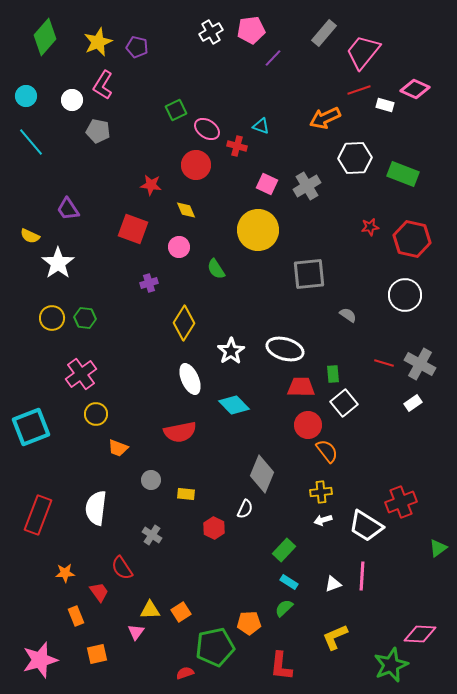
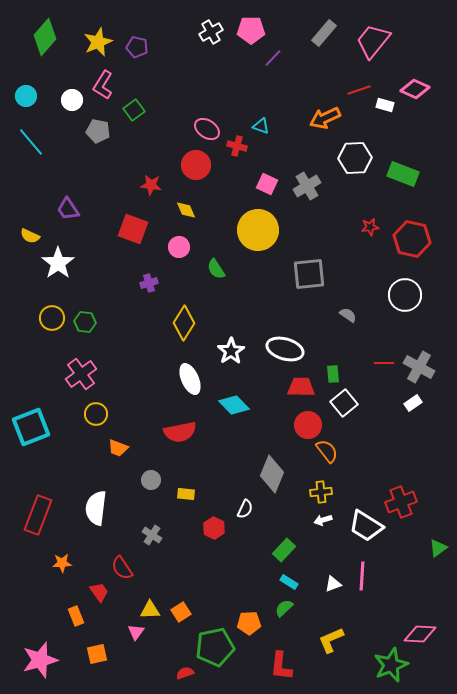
pink pentagon at (251, 30): rotated 8 degrees clockwise
pink trapezoid at (363, 52): moved 10 px right, 11 px up
green square at (176, 110): moved 42 px left; rotated 10 degrees counterclockwise
green hexagon at (85, 318): moved 4 px down
red line at (384, 363): rotated 18 degrees counterclockwise
gray cross at (420, 364): moved 1 px left, 3 px down
gray diamond at (262, 474): moved 10 px right
orange star at (65, 573): moved 3 px left, 10 px up
yellow L-shape at (335, 637): moved 4 px left, 3 px down
